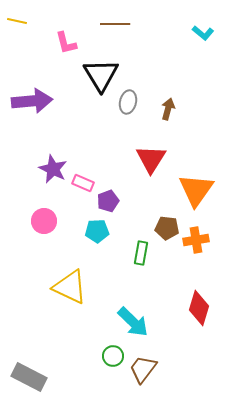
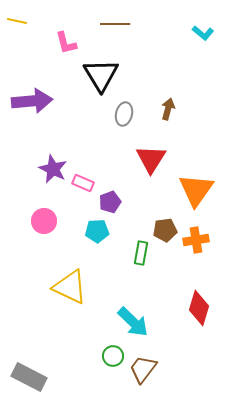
gray ellipse: moved 4 px left, 12 px down
purple pentagon: moved 2 px right, 1 px down
brown pentagon: moved 2 px left, 2 px down; rotated 15 degrees counterclockwise
